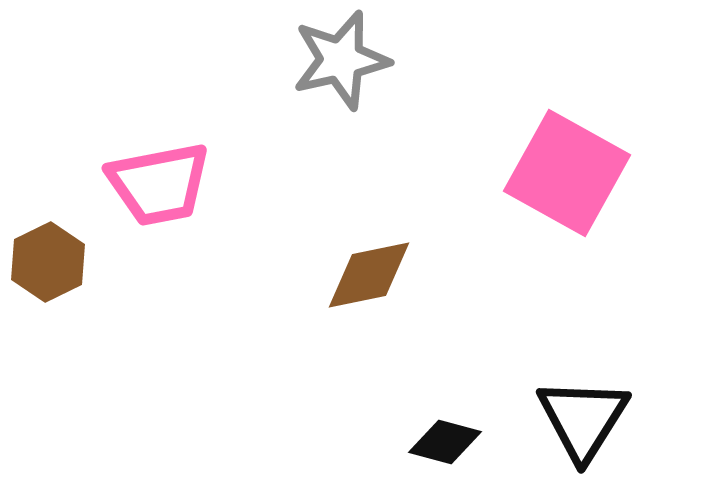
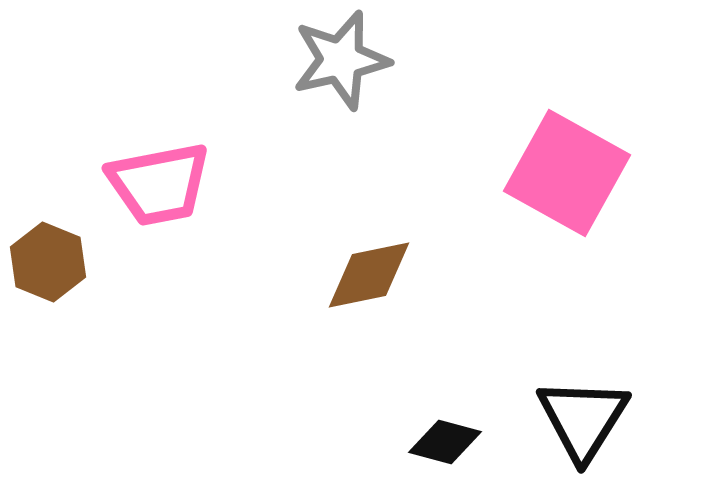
brown hexagon: rotated 12 degrees counterclockwise
